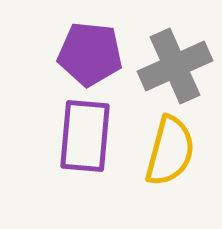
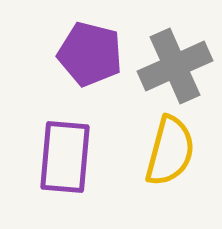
purple pentagon: rotated 8 degrees clockwise
purple rectangle: moved 20 px left, 21 px down
